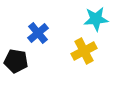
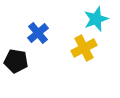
cyan star: rotated 15 degrees counterclockwise
yellow cross: moved 3 px up
